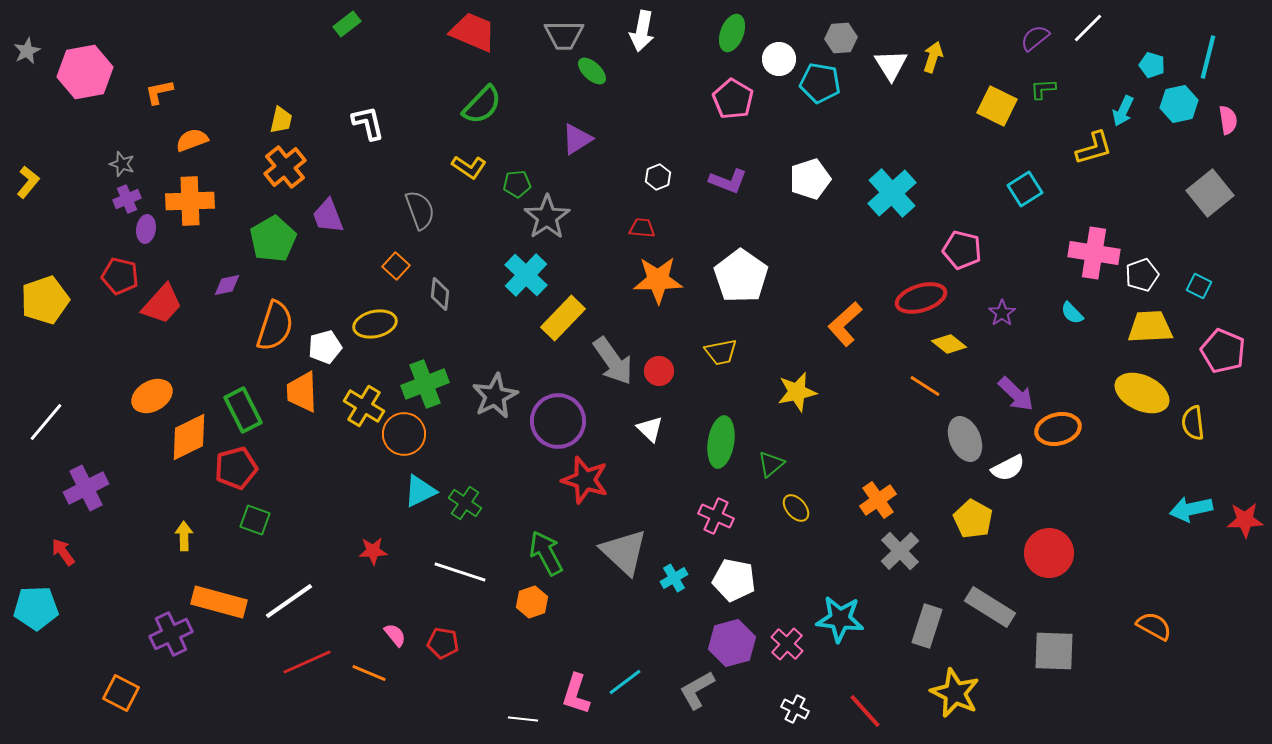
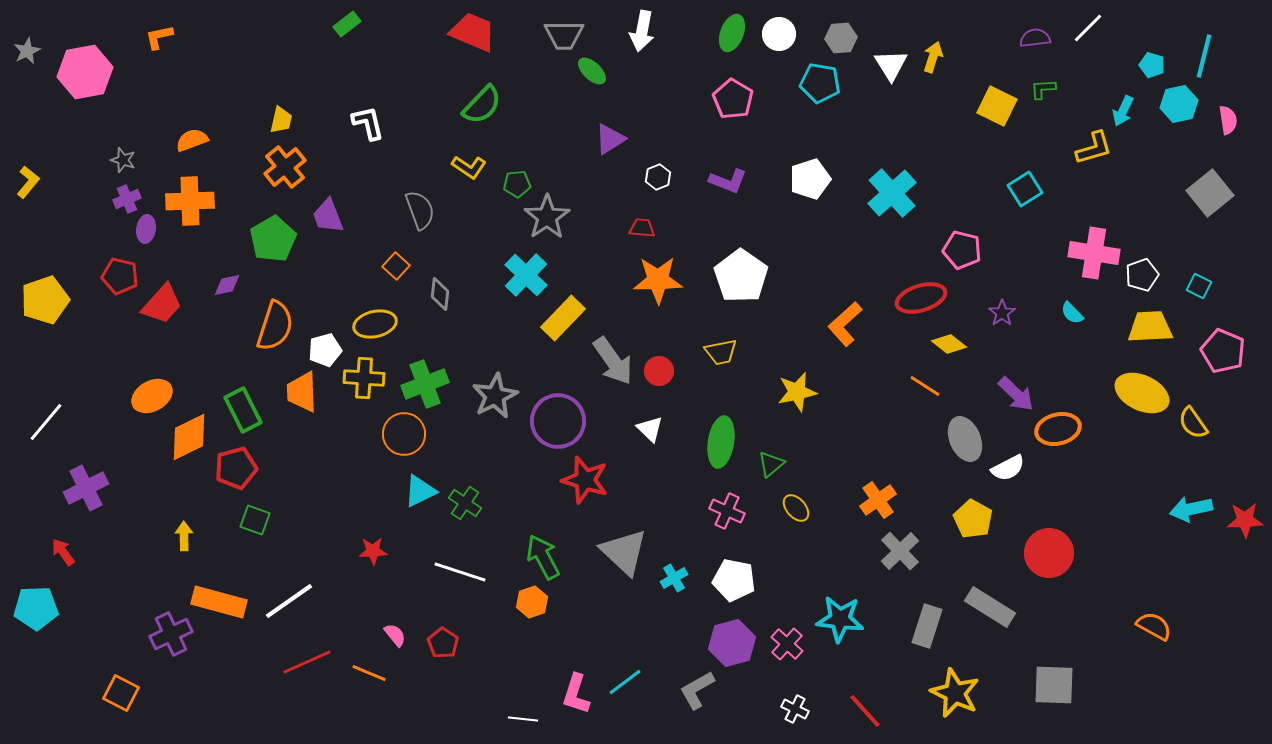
purple semicircle at (1035, 38): rotated 32 degrees clockwise
cyan line at (1208, 57): moved 4 px left, 1 px up
white circle at (779, 59): moved 25 px up
orange L-shape at (159, 92): moved 55 px up
purple triangle at (577, 139): moved 33 px right
gray star at (122, 164): moved 1 px right, 4 px up
white pentagon at (325, 347): moved 3 px down
yellow cross at (364, 406): moved 28 px up; rotated 27 degrees counterclockwise
yellow semicircle at (1193, 423): rotated 28 degrees counterclockwise
pink cross at (716, 516): moved 11 px right, 5 px up
green arrow at (546, 553): moved 3 px left, 4 px down
red pentagon at (443, 643): rotated 24 degrees clockwise
gray square at (1054, 651): moved 34 px down
